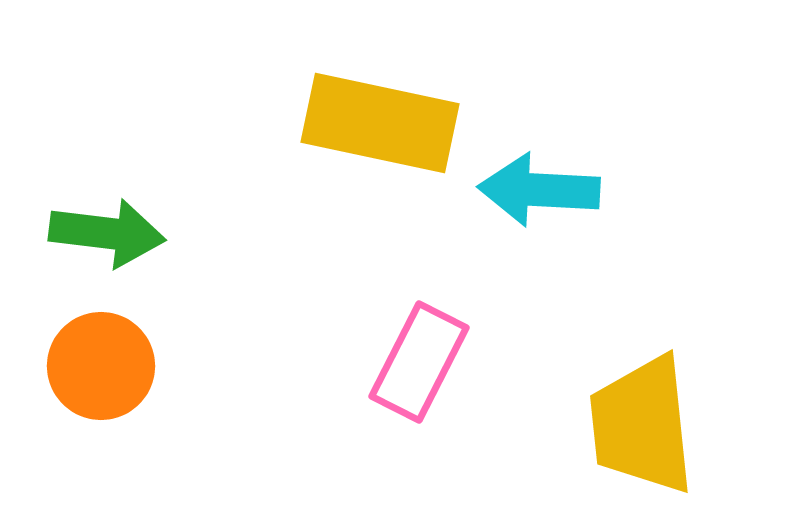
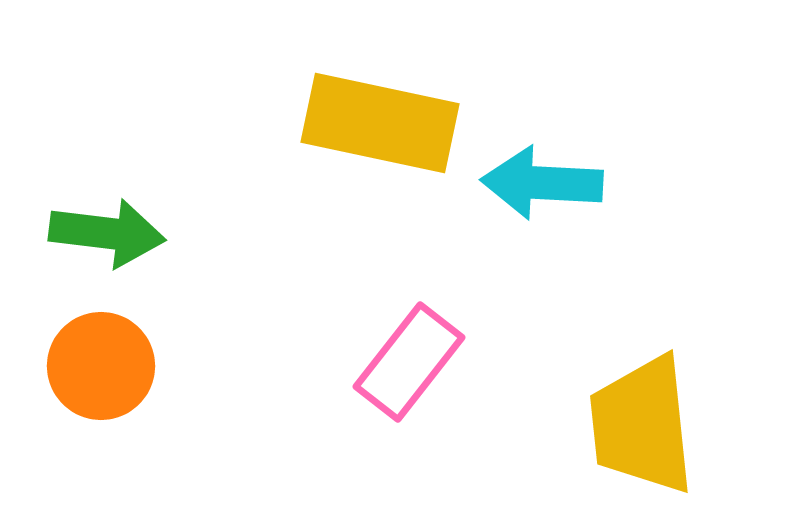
cyan arrow: moved 3 px right, 7 px up
pink rectangle: moved 10 px left; rotated 11 degrees clockwise
